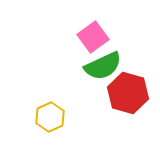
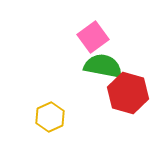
green semicircle: rotated 144 degrees counterclockwise
